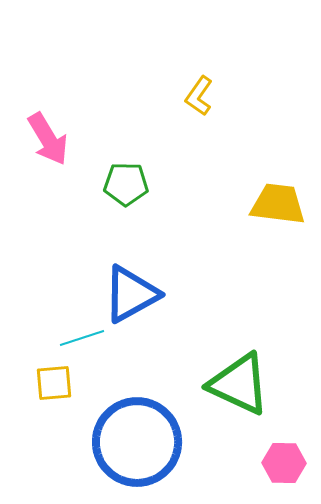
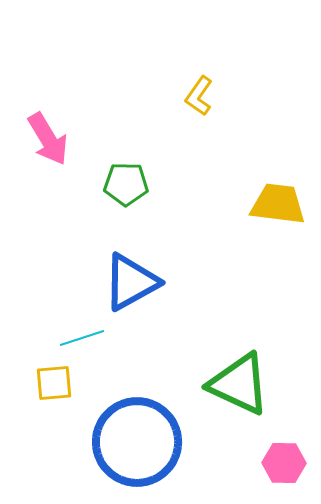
blue triangle: moved 12 px up
